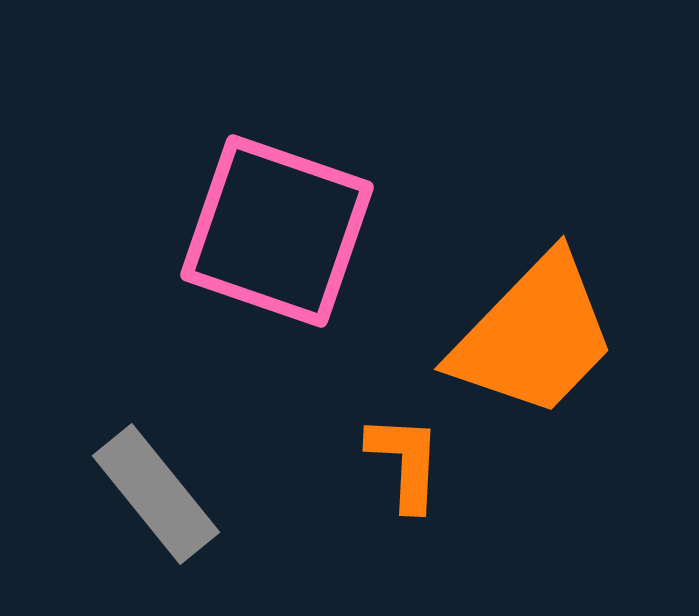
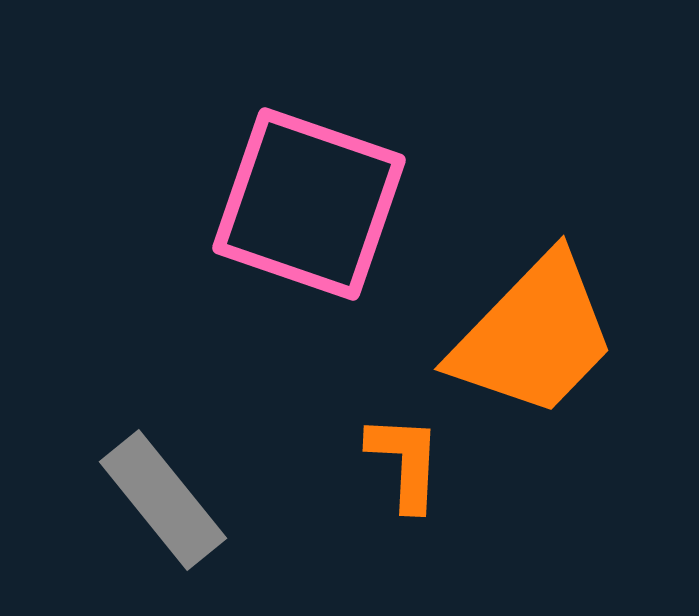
pink square: moved 32 px right, 27 px up
gray rectangle: moved 7 px right, 6 px down
